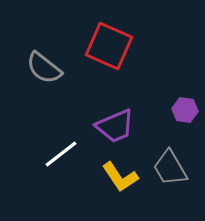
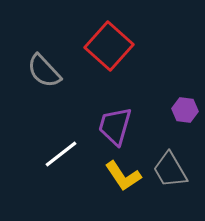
red square: rotated 18 degrees clockwise
gray semicircle: moved 3 px down; rotated 9 degrees clockwise
purple trapezoid: rotated 129 degrees clockwise
gray trapezoid: moved 2 px down
yellow L-shape: moved 3 px right, 1 px up
